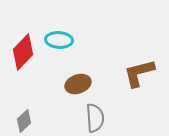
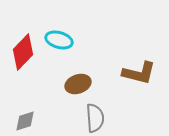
cyan ellipse: rotated 12 degrees clockwise
brown L-shape: rotated 152 degrees counterclockwise
gray diamond: moved 1 px right; rotated 25 degrees clockwise
